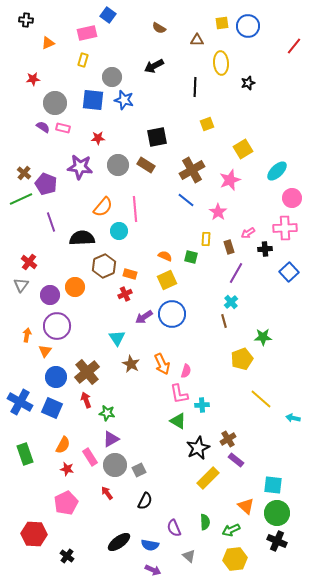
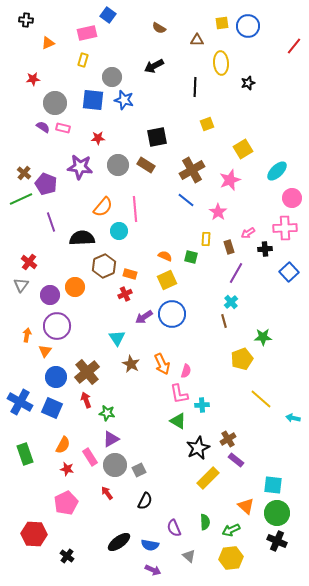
yellow hexagon at (235, 559): moved 4 px left, 1 px up
